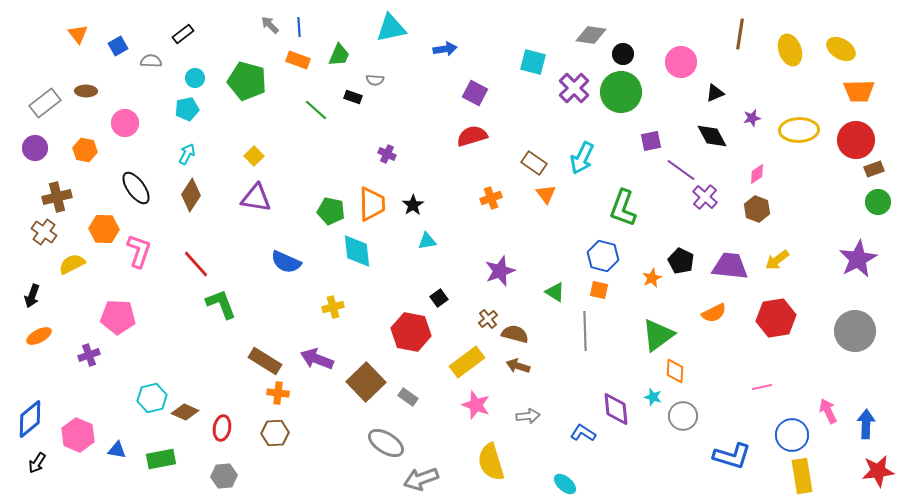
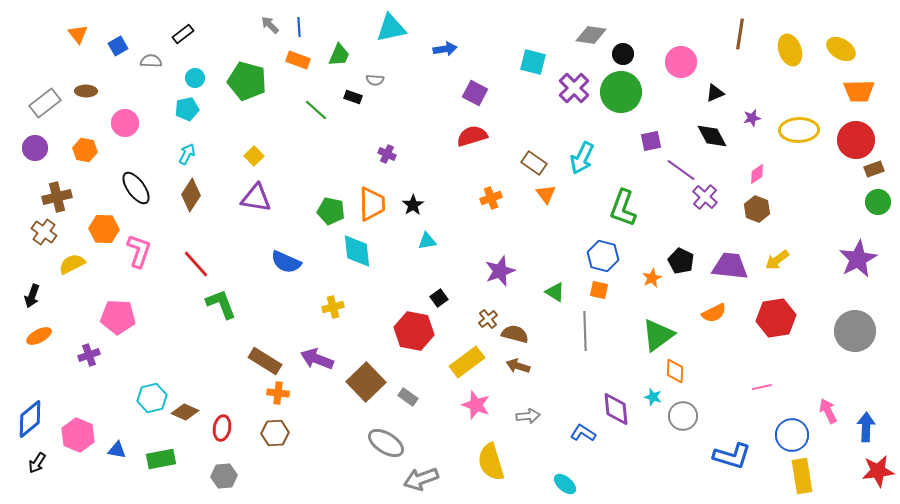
red hexagon at (411, 332): moved 3 px right, 1 px up
blue arrow at (866, 424): moved 3 px down
